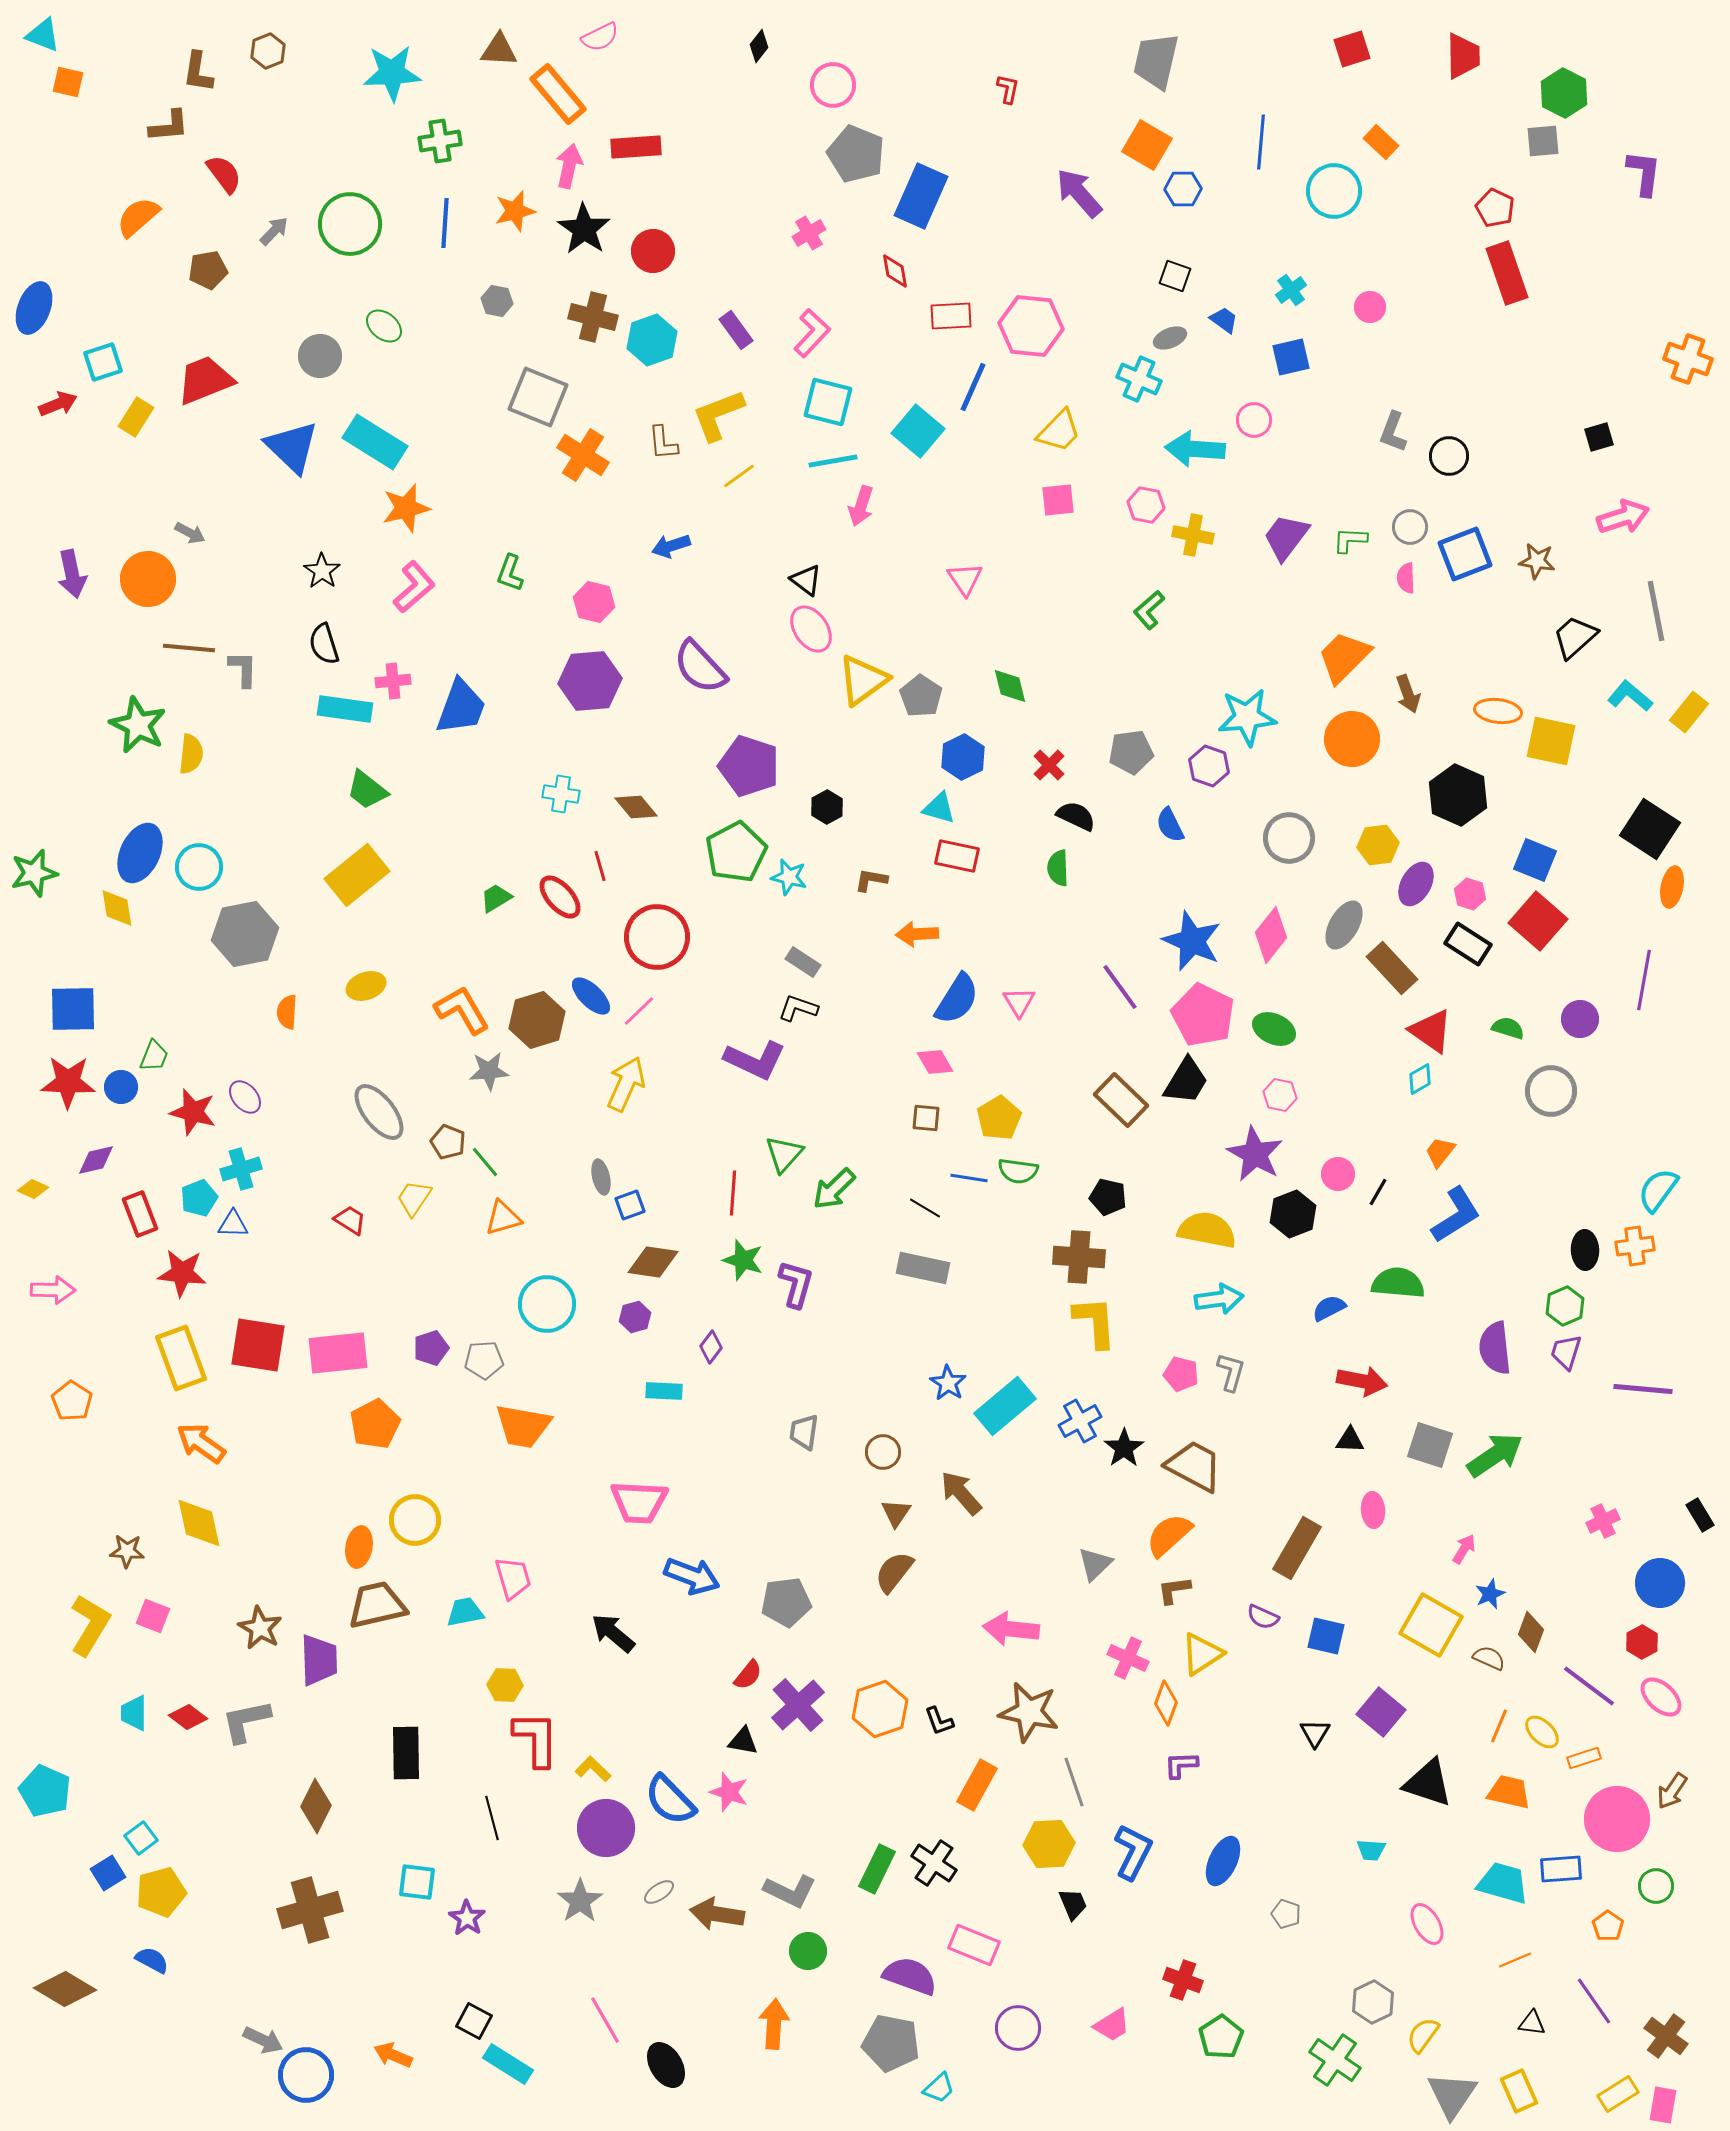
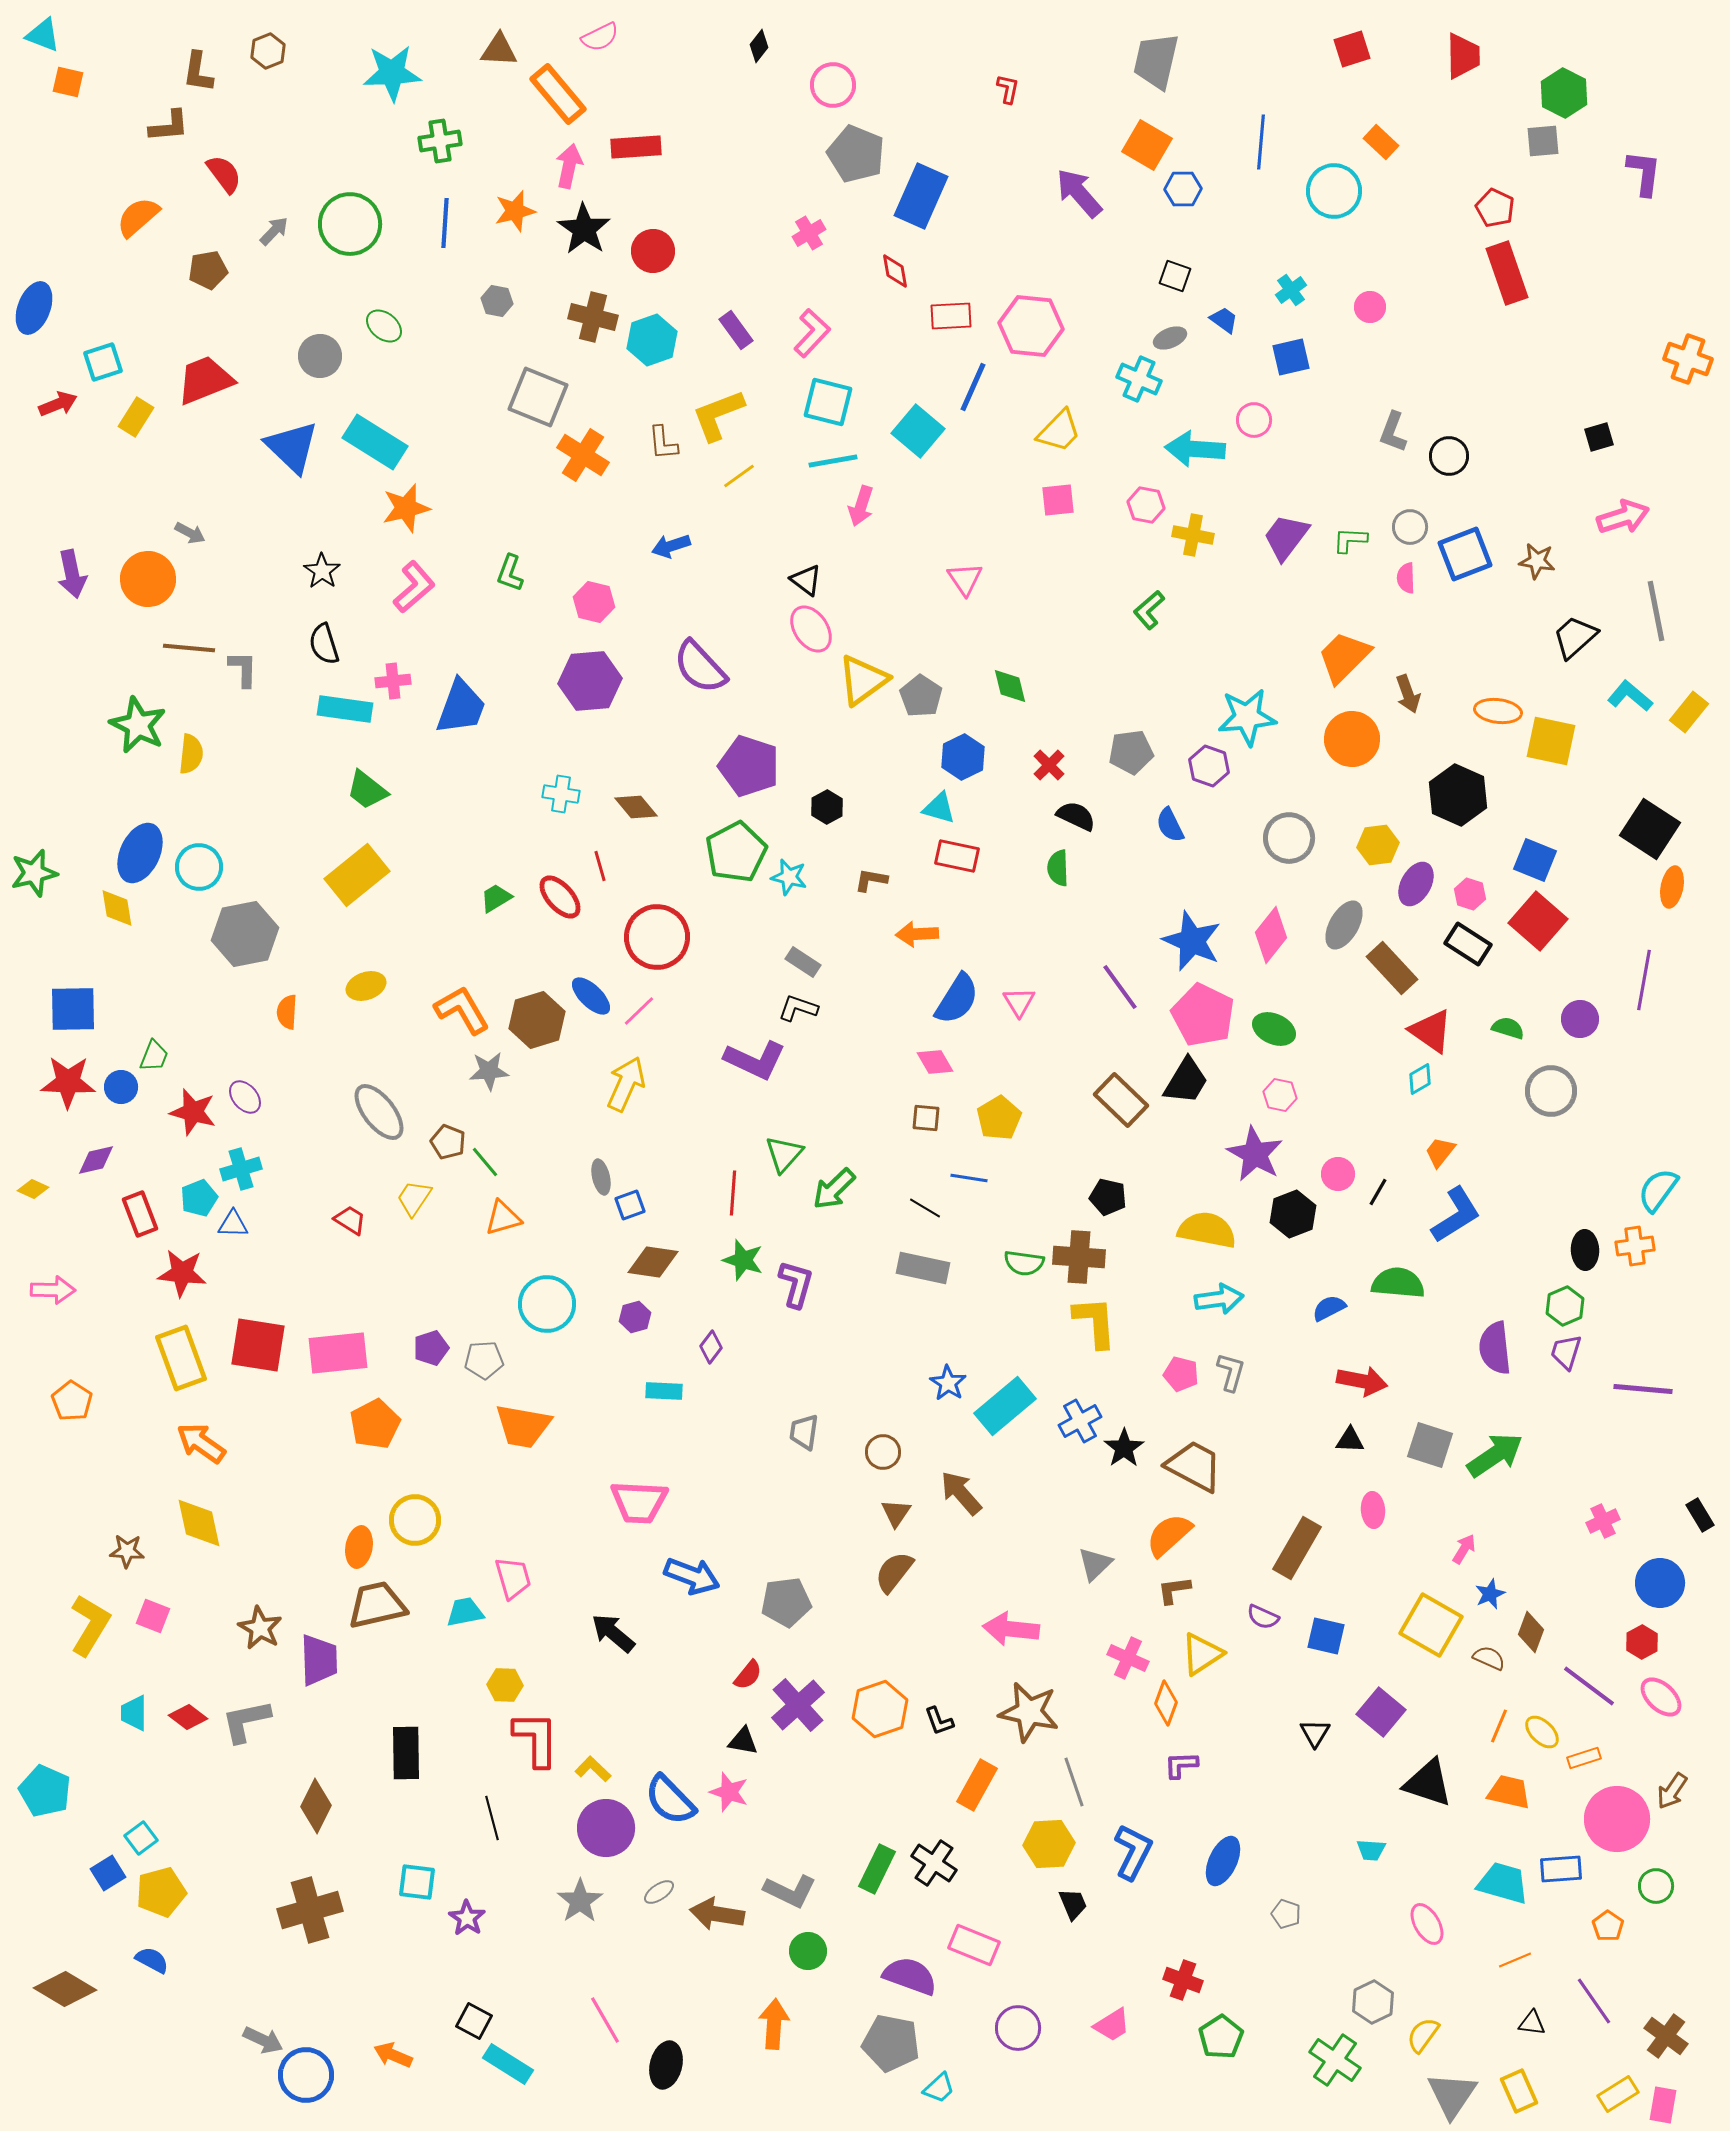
green semicircle at (1018, 1171): moved 6 px right, 92 px down
black ellipse at (666, 2065): rotated 45 degrees clockwise
